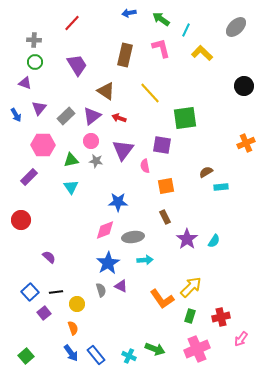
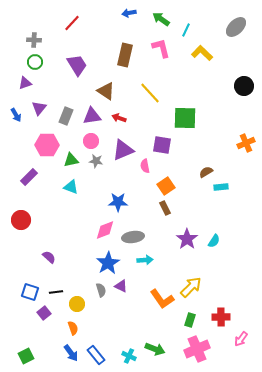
purple triangle at (25, 83): rotated 40 degrees counterclockwise
gray rectangle at (66, 116): rotated 24 degrees counterclockwise
purple triangle at (92, 116): rotated 30 degrees clockwise
green square at (185, 118): rotated 10 degrees clockwise
pink hexagon at (43, 145): moved 4 px right
purple triangle at (123, 150): rotated 30 degrees clockwise
orange square at (166, 186): rotated 24 degrees counterclockwise
cyan triangle at (71, 187): rotated 35 degrees counterclockwise
brown rectangle at (165, 217): moved 9 px up
blue square at (30, 292): rotated 30 degrees counterclockwise
green rectangle at (190, 316): moved 4 px down
red cross at (221, 317): rotated 12 degrees clockwise
green square at (26, 356): rotated 14 degrees clockwise
